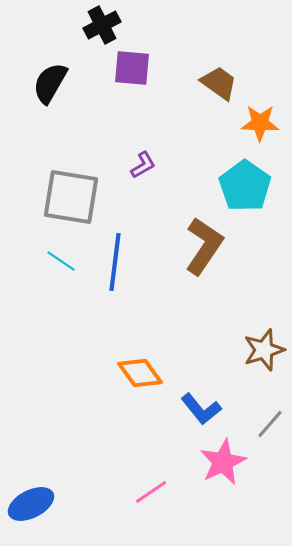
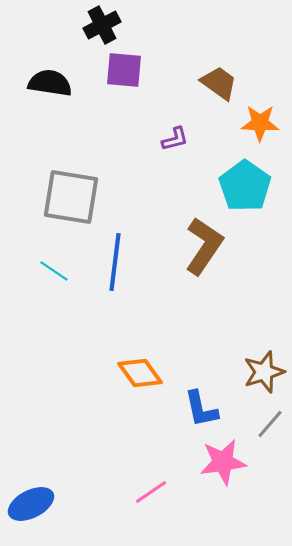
purple square: moved 8 px left, 2 px down
black semicircle: rotated 69 degrees clockwise
purple L-shape: moved 32 px right, 26 px up; rotated 16 degrees clockwise
cyan line: moved 7 px left, 10 px down
brown star: moved 22 px down
blue L-shape: rotated 27 degrees clockwise
pink star: rotated 18 degrees clockwise
